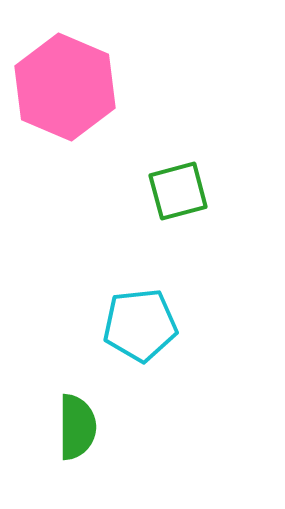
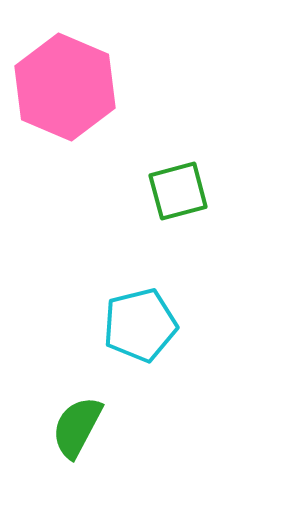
cyan pentagon: rotated 8 degrees counterclockwise
green semicircle: rotated 152 degrees counterclockwise
